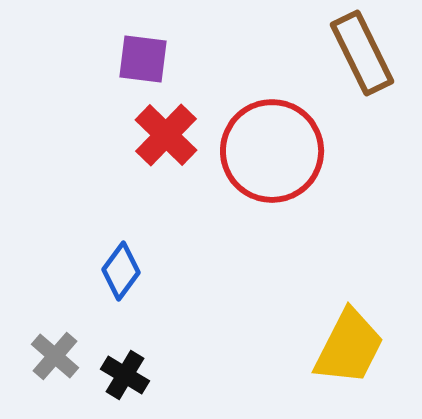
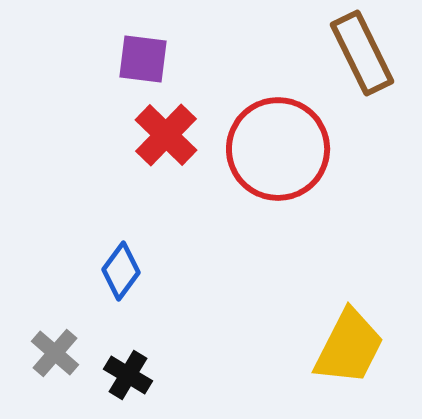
red circle: moved 6 px right, 2 px up
gray cross: moved 3 px up
black cross: moved 3 px right
